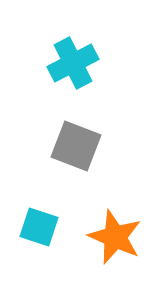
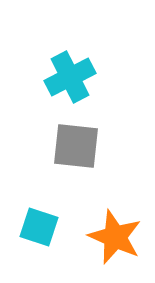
cyan cross: moved 3 px left, 14 px down
gray square: rotated 15 degrees counterclockwise
